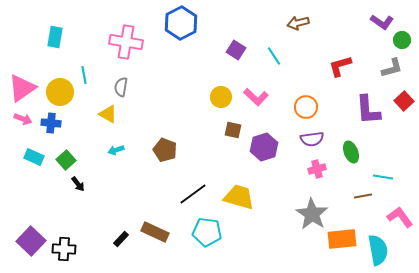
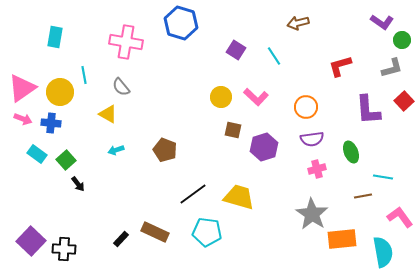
blue hexagon at (181, 23): rotated 16 degrees counterclockwise
gray semicircle at (121, 87): rotated 48 degrees counterclockwise
cyan rectangle at (34, 157): moved 3 px right, 3 px up; rotated 12 degrees clockwise
cyan semicircle at (378, 250): moved 5 px right, 2 px down
